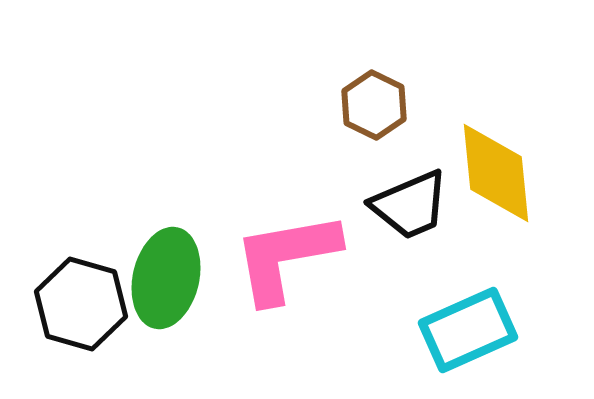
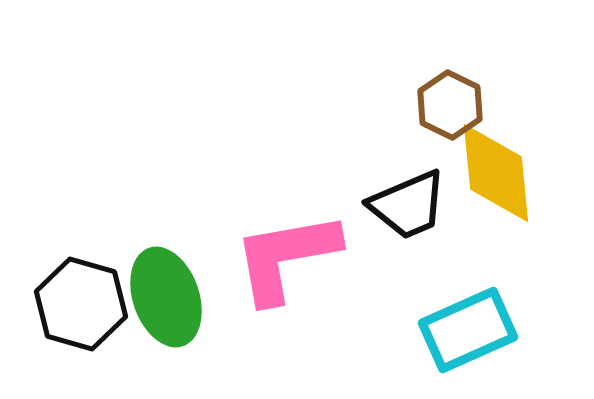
brown hexagon: moved 76 px right
black trapezoid: moved 2 px left
green ellipse: moved 19 px down; rotated 32 degrees counterclockwise
